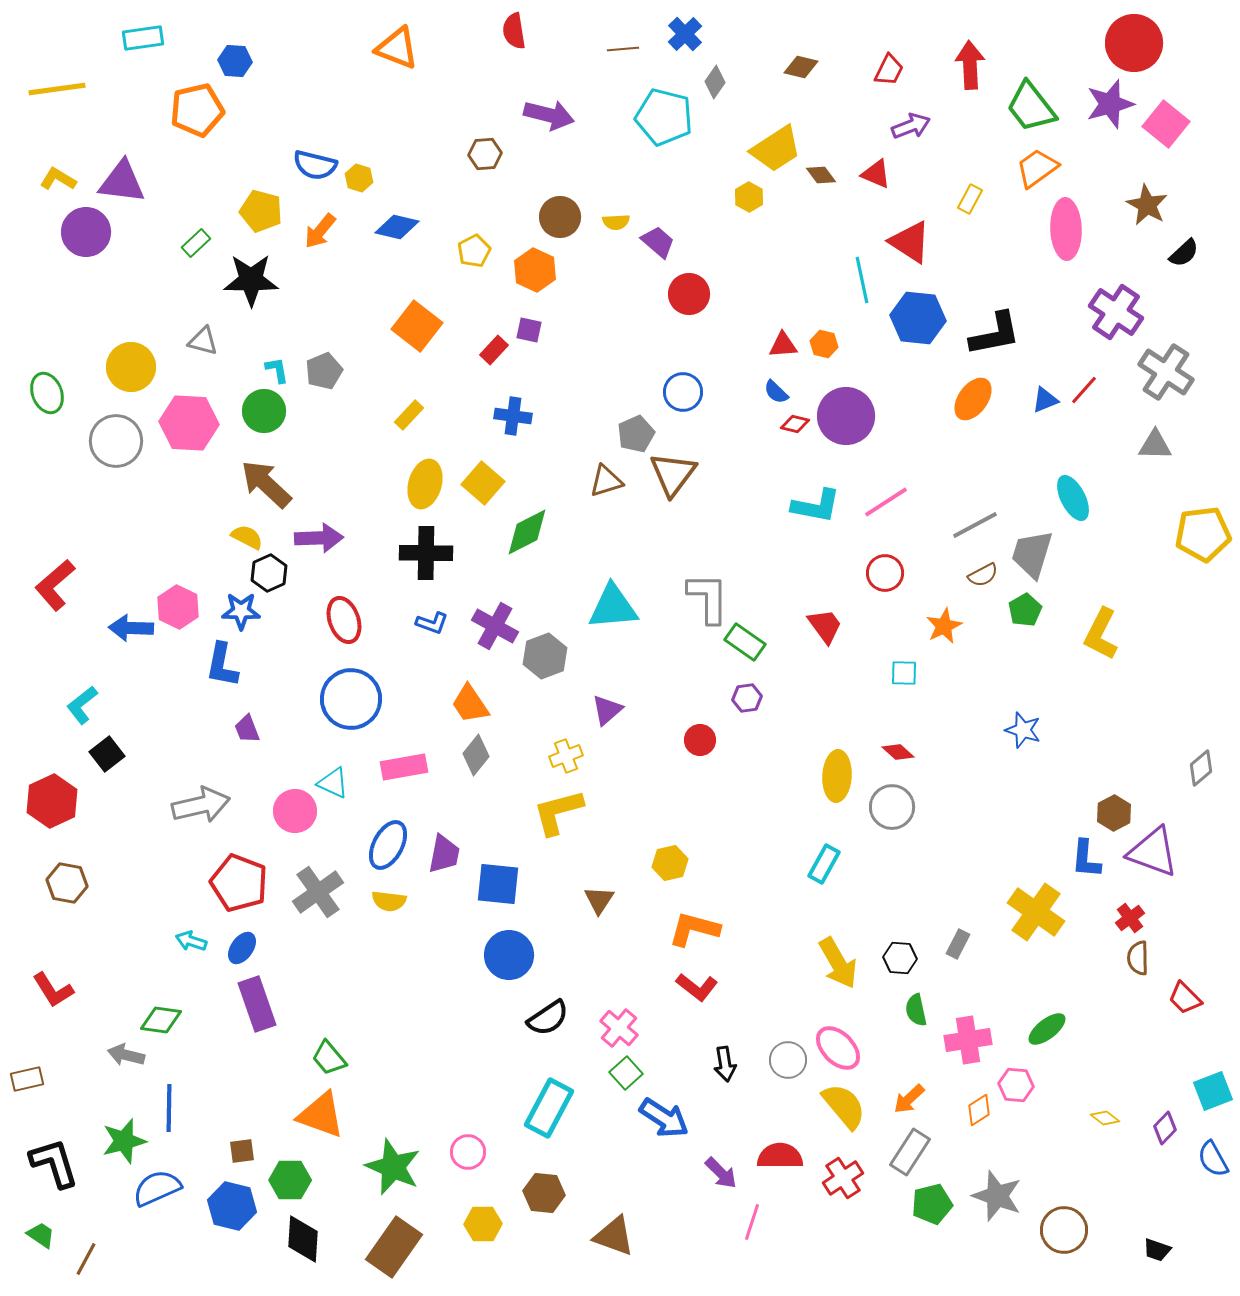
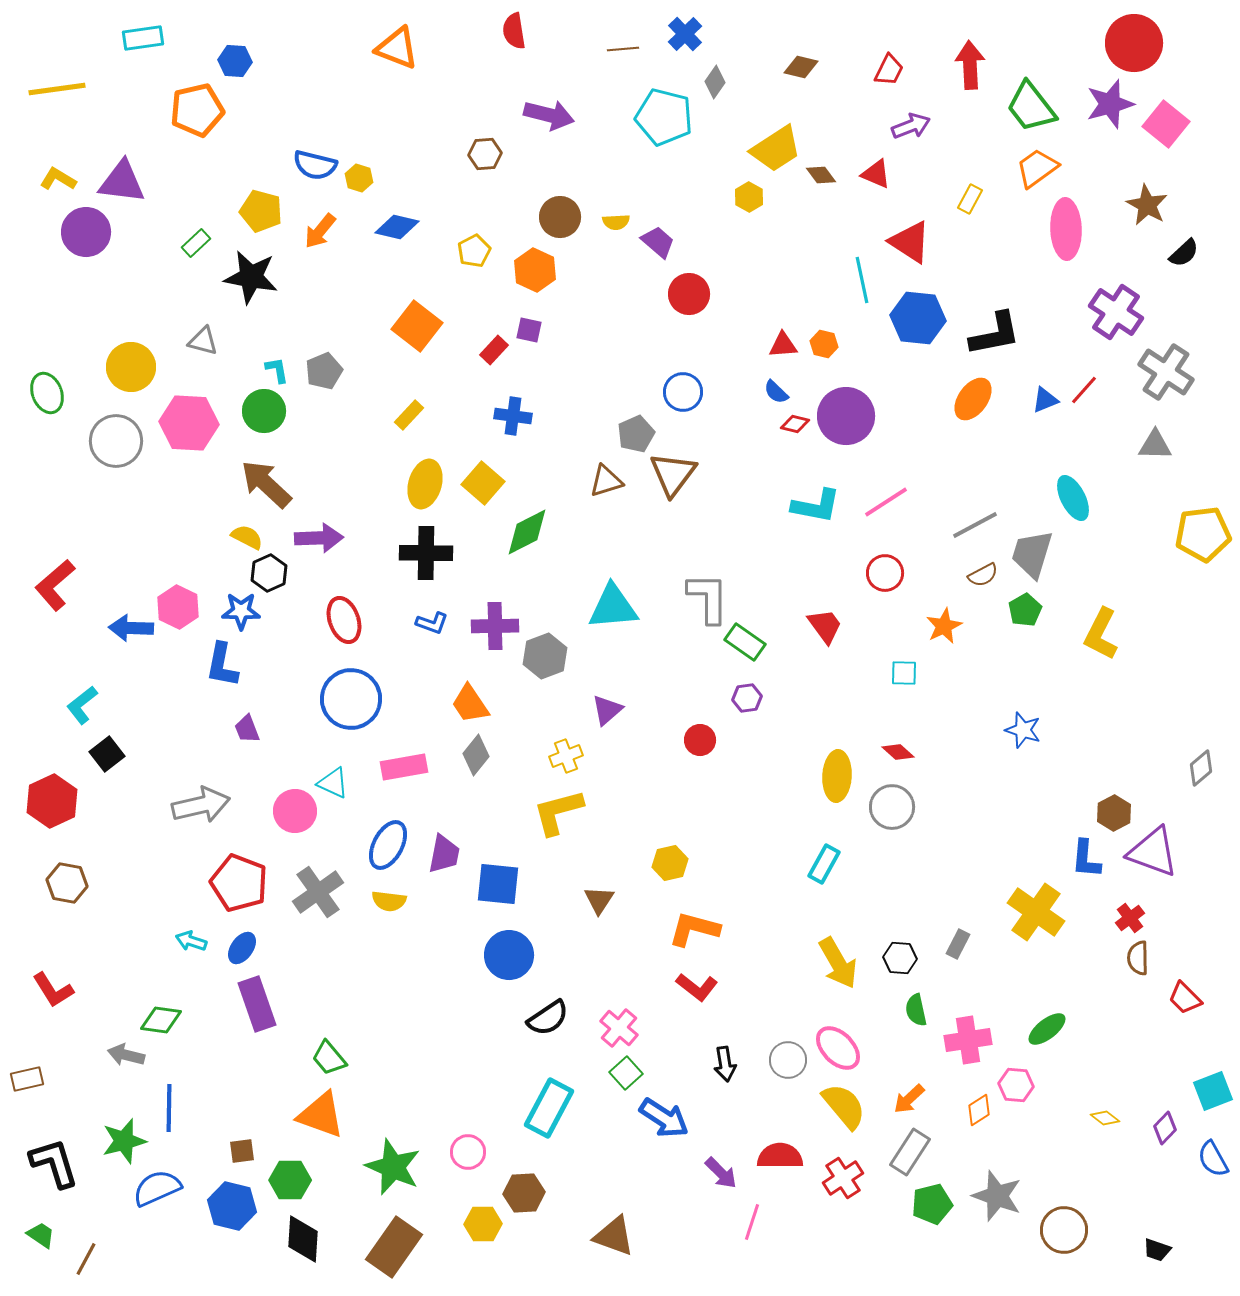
black star at (251, 280): moved 3 px up; rotated 10 degrees clockwise
purple cross at (495, 626): rotated 30 degrees counterclockwise
brown hexagon at (544, 1193): moved 20 px left; rotated 9 degrees counterclockwise
